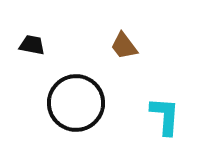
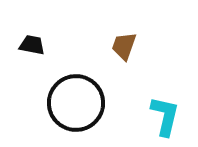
brown trapezoid: rotated 56 degrees clockwise
cyan L-shape: rotated 9 degrees clockwise
